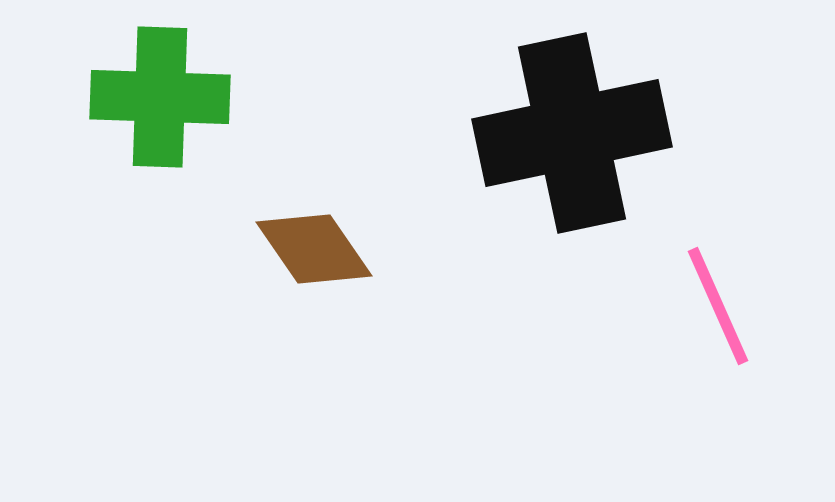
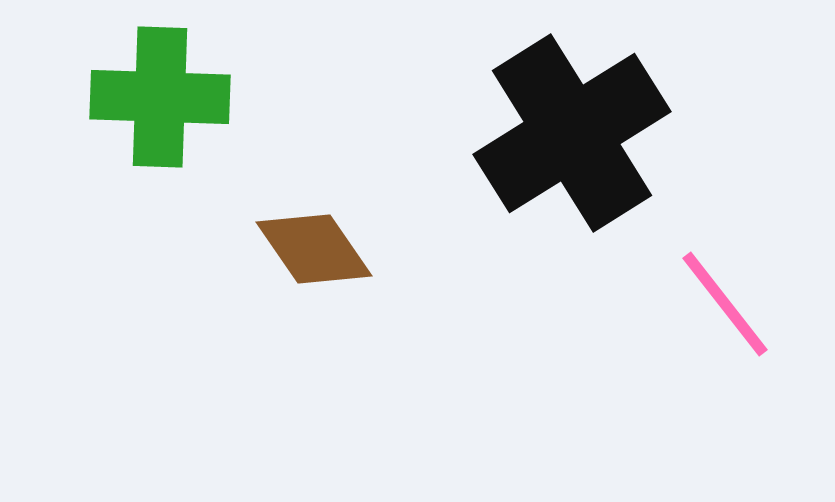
black cross: rotated 20 degrees counterclockwise
pink line: moved 7 px right, 2 px up; rotated 14 degrees counterclockwise
